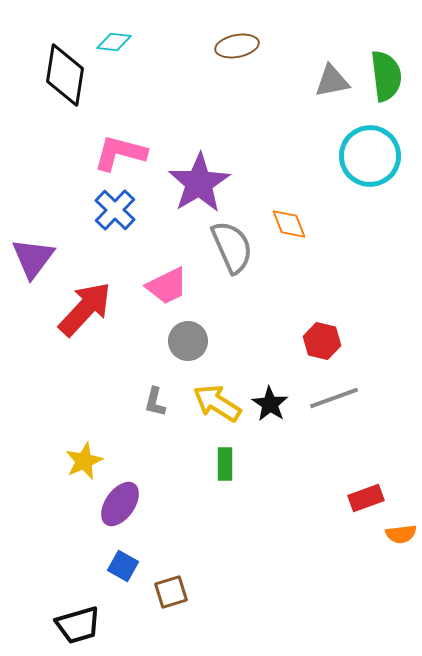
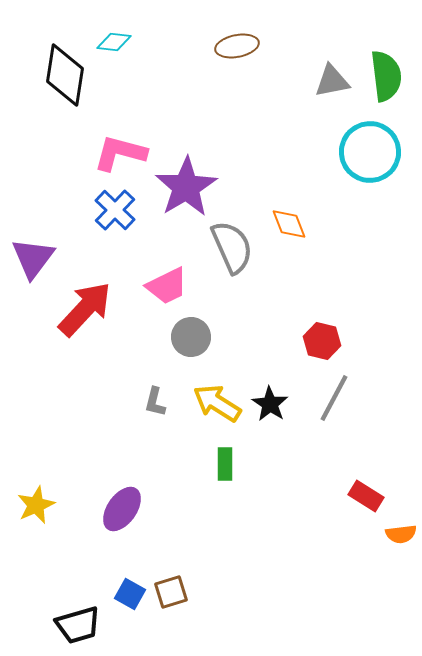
cyan circle: moved 4 px up
purple star: moved 13 px left, 4 px down
gray circle: moved 3 px right, 4 px up
gray line: rotated 42 degrees counterclockwise
yellow star: moved 48 px left, 44 px down
red rectangle: moved 2 px up; rotated 52 degrees clockwise
purple ellipse: moved 2 px right, 5 px down
blue square: moved 7 px right, 28 px down
